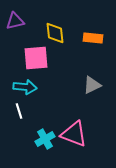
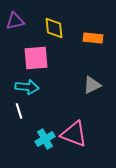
yellow diamond: moved 1 px left, 5 px up
cyan arrow: moved 2 px right
